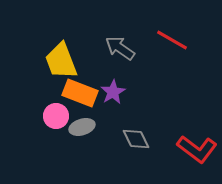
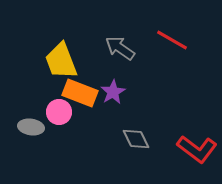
pink circle: moved 3 px right, 4 px up
gray ellipse: moved 51 px left; rotated 25 degrees clockwise
